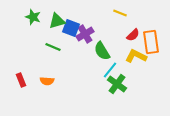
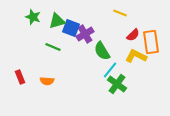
red rectangle: moved 1 px left, 3 px up
